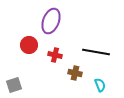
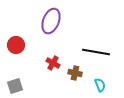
red circle: moved 13 px left
red cross: moved 2 px left, 8 px down; rotated 16 degrees clockwise
gray square: moved 1 px right, 1 px down
